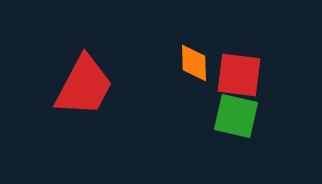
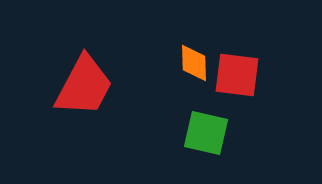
red square: moved 2 px left
green square: moved 30 px left, 17 px down
